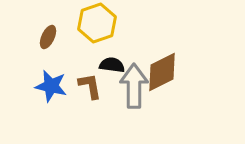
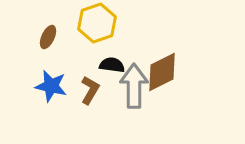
brown L-shape: moved 4 px down; rotated 40 degrees clockwise
